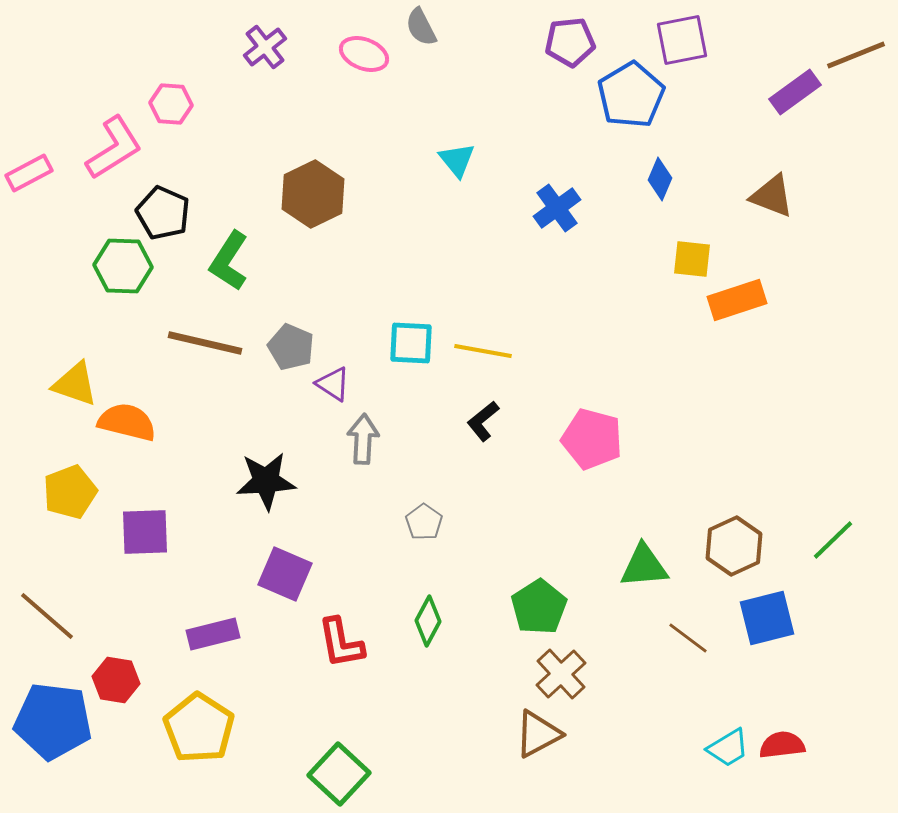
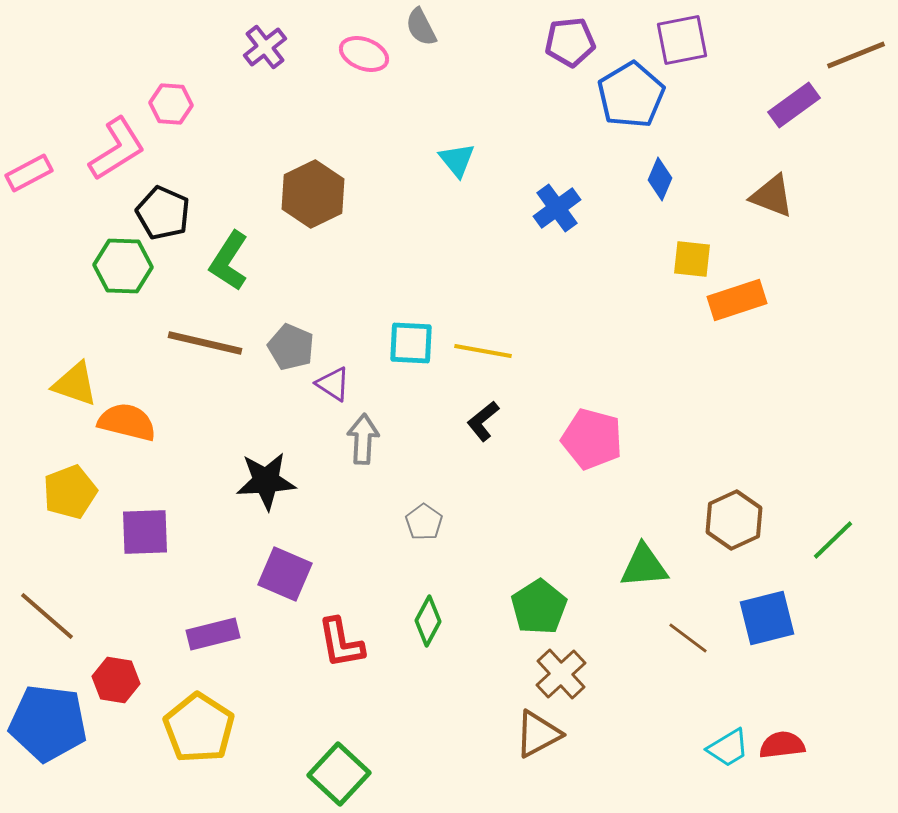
purple rectangle at (795, 92): moved 1 px left, 13 px down
pink L-shape at (114, 148): moved 3 px right, 1 px down
brown hexagon at (734, 546): moved 26 px up
blue pentagon at (53, 721): moved 5 px left, 2 px down
